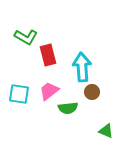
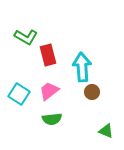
cyan square: rotated 25 degrees clockwise
green semicircle: moved 16 px left, 11 px down
